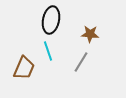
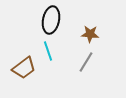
gray line: moved 5 px right
brown trapezoid: rotated 30 degrees clockwise
